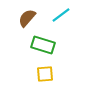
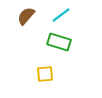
brown semicircle: moved 1 px left, 2 px up
green rectangle: moved 16 px right, 3 px up
